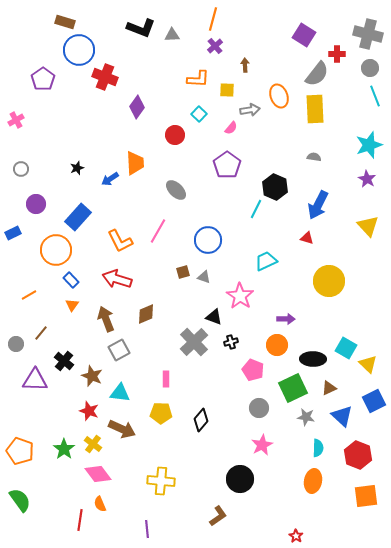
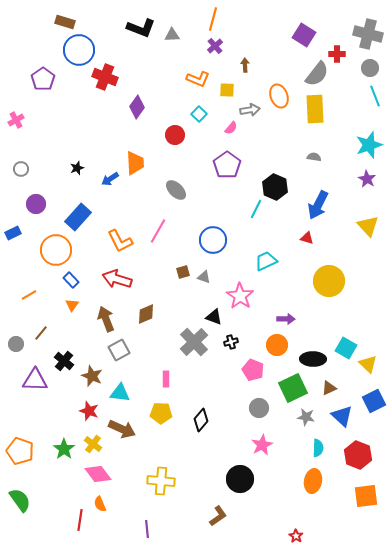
orange L-shape at (198, 79): rotated 20 degrees clockwise
blue circle at (208, 240): moved 5 px right
